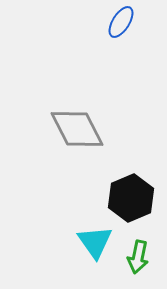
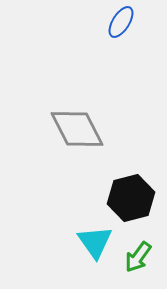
black hexagon: rotated 9 degrees clockwise
green arrow: rotated 24 degrees clockwise
